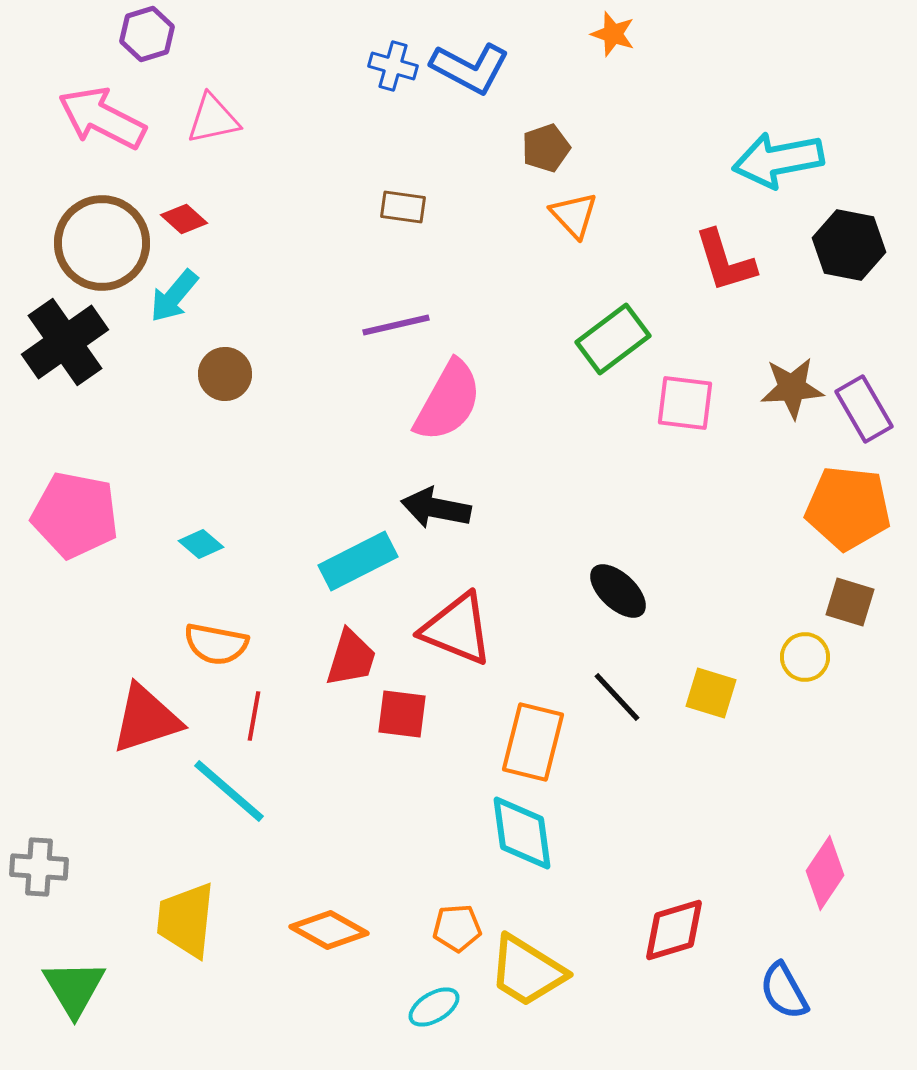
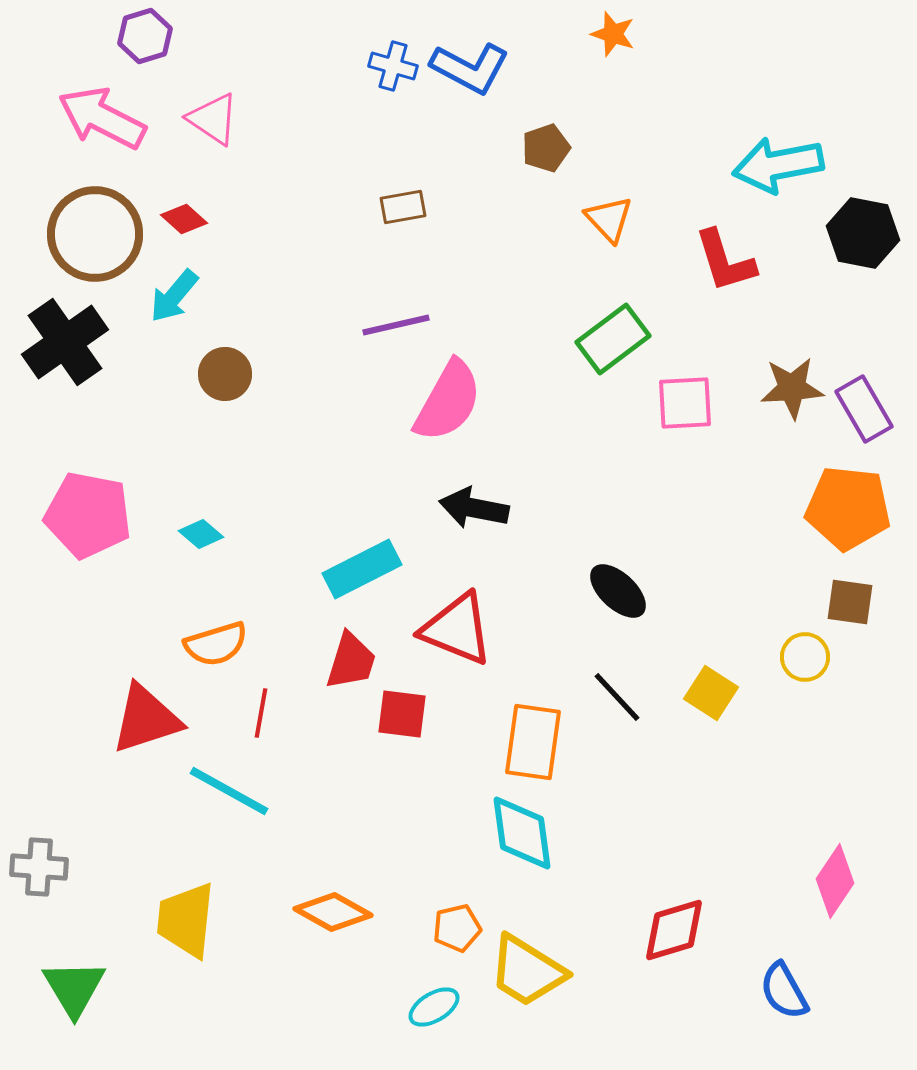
purple hexagon at (147, 34): moved 2 px left, 2 px down
pink triangle at (213, 119): rotated 46 degrees clockwise
cyan arrow at (778, 160): moved 5 px down
brown rectangle at (403, 207): rotated 18 degrees counterclockwise
orange triangle at (574, 215): moved 35 px right, 4 px down
brown circle at (102, 243): moved 7 px left, 9 px up
black hexagon at (849, 245): moved 14 px right, 12 px up
pink square at (685, 403): rotated 10 degrees counterclockwise
black arrow at (436, 508): moved 38 px right
pink pentagon at (75, 515): moved 13 px right
cyan diamond at (201, 544): moved 10 px up
cyan rectangle at (358, 561): moved 4 px right, 8 px down
brown square at (850, 602): rotated 9 degrees counterclockwise
orange semicircle at (216, 644): rotated 28 degrees counterclockwise
red trapezoid at (351, 658): moved 3 px down
yellow square at (711, 693): rotated 16 degrees clockwise
red line at (254, 716): moved 7 px right, 3 px up
orange rectangle at (533, 742): rotated 6 degrees counterclockwise
cyan line at (229, 791): rotated 12 degrees counterclockwise
pink diamond at (825, 873): moved 10 px right, 8 px down
orange pentagon at (457, 928): rotated 9 degrees counterclockwise
orange diamond at (329, 930): moved 4 px right, 18 px up
